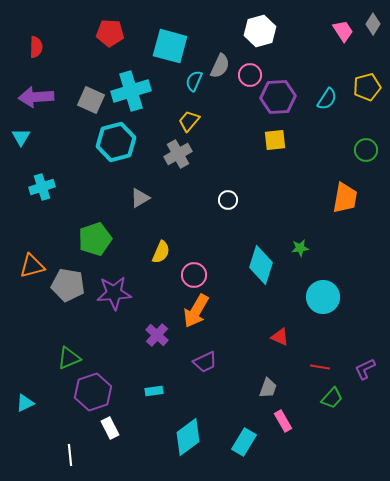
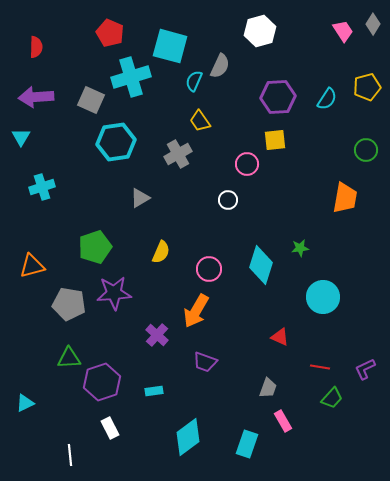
red pentagon at (110, 33): rotated 20 degrees clockwise
pink circle at (250, 75): moved 3 px left, 89 px down
cyan cross at (131, 91): moved 14 px up
yellow trapezoid at (189, 121): moved 11 px right; rotated 75 degrees counterclockwise
cyan hexagon at (116, 142): rotated 6 degrees clockwise
green pentagon at (95, 239): moved 8 px down
pink circle at (194, 275): moved 15 px right, 6 px up
gray pentagon at (68, 285): moved 1 px right, 19 px down
green triangle at (69, 358): rotated 20 degrees clockwise
purple trapezoid at (205, 362): rotated 45 degrees clockwise
purple hexagon at (93, 392): moved 9 px right, 10 px up
cyan rectangle at (244, 442): moved 3 px right, 2 px down; rotated 12 degrees counterclockwise
